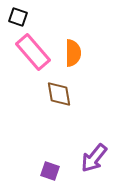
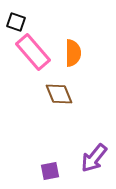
black square: moved 2 px left, 5 px down
brown diamond: rotated 12 degrees counterclockwise
purple square: rotated 30 degrees counterclockwise
